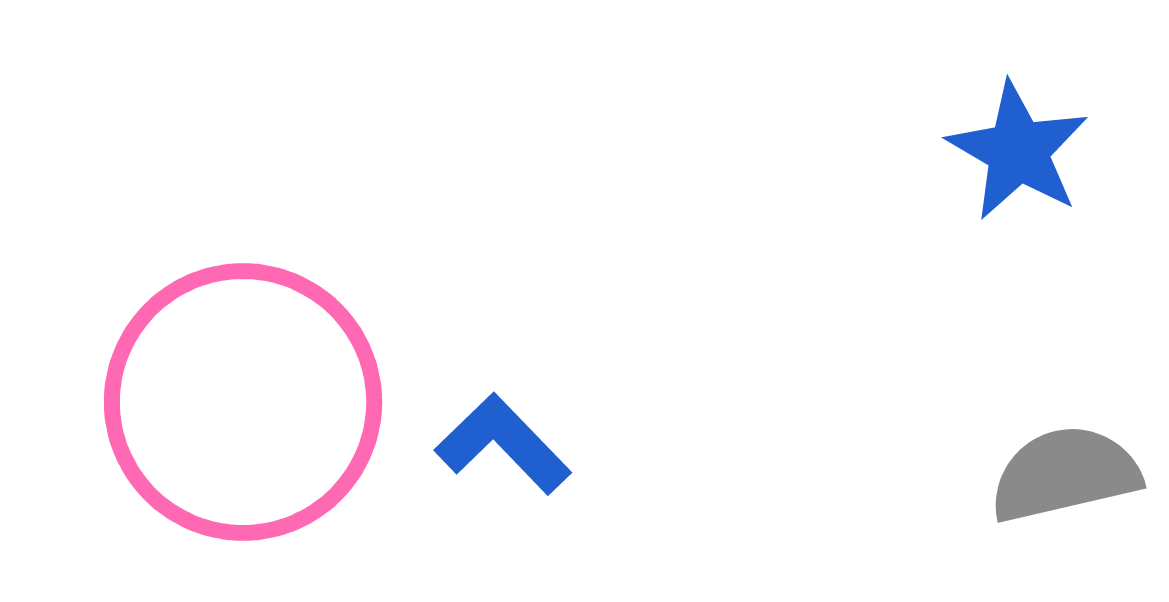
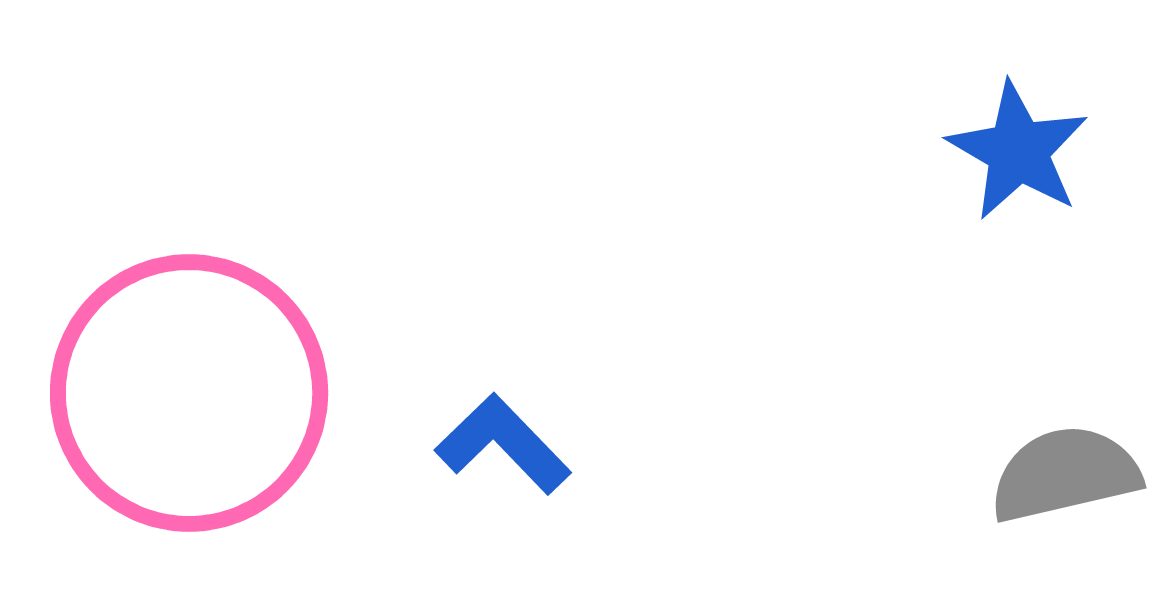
pink circle: moved 54 px left, 9 px up
